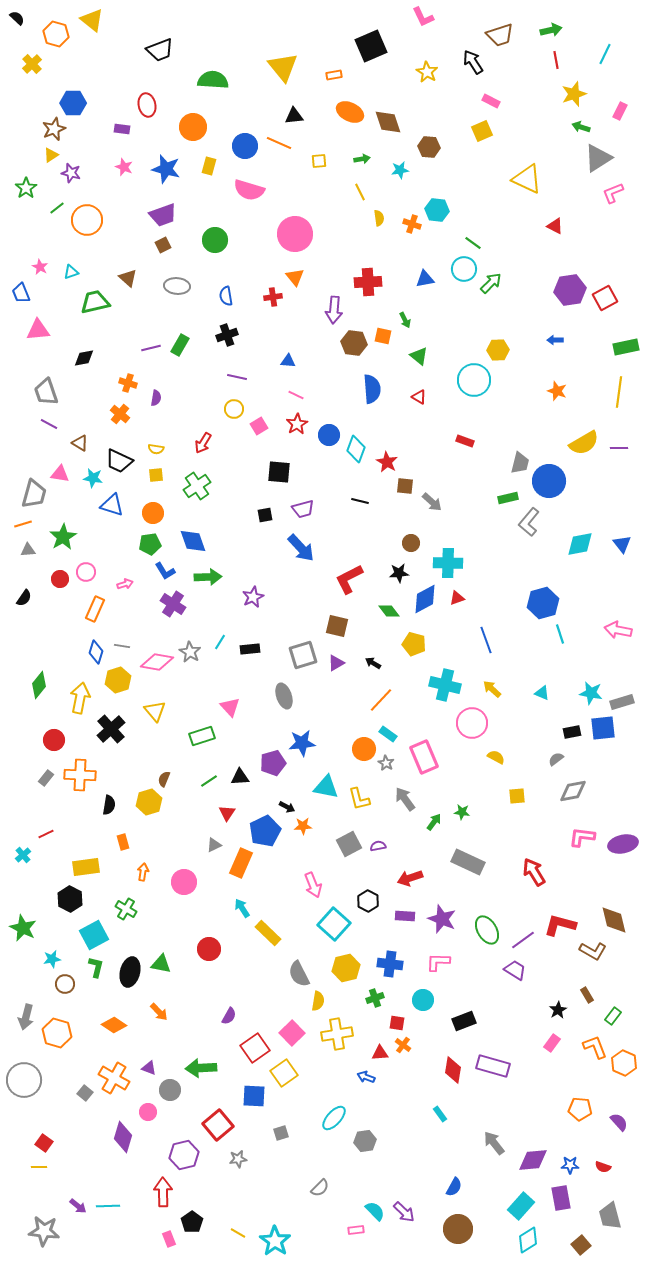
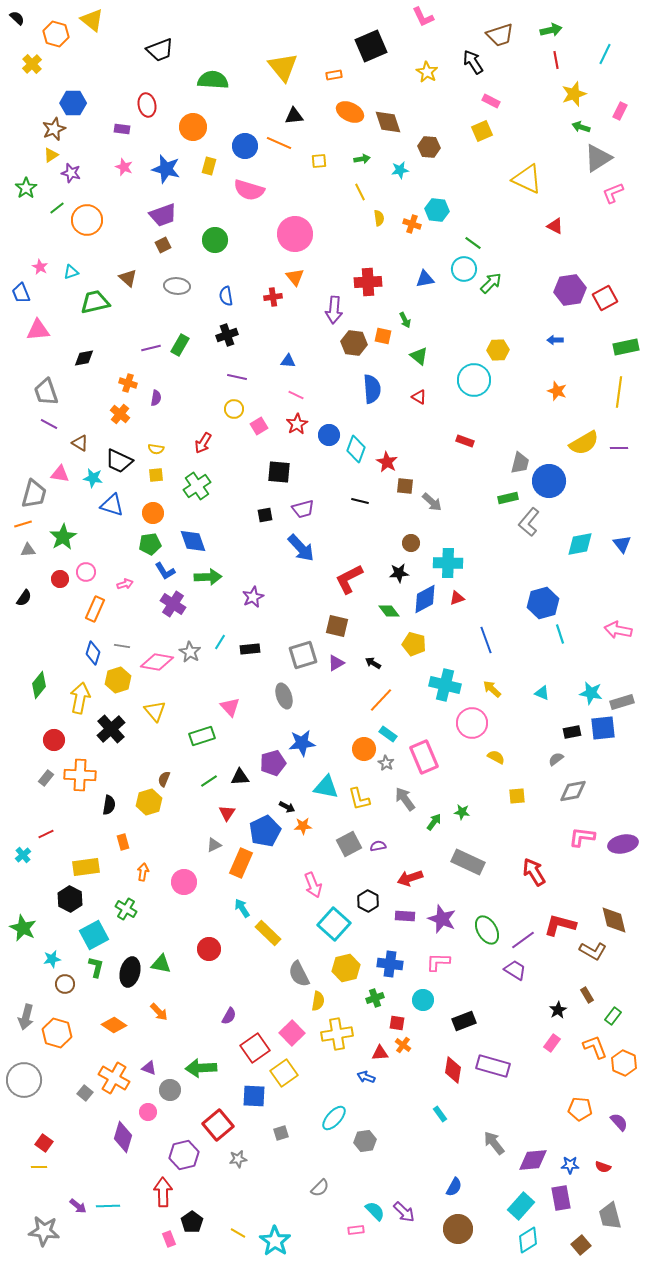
blue diamond at (96, 652): moved 3 px left, 1 px down
